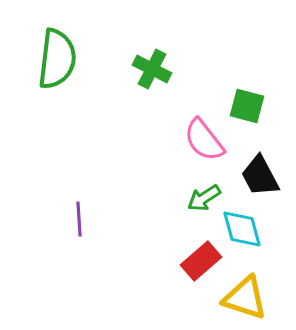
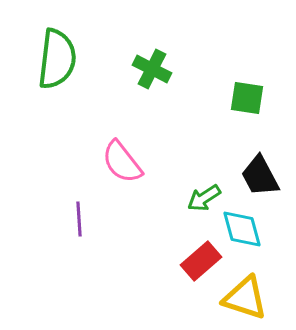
green square: moved 8 px up; rotated 6 degrees counterclockwise
pink semicircle: moved 82 px left, 22 px down
